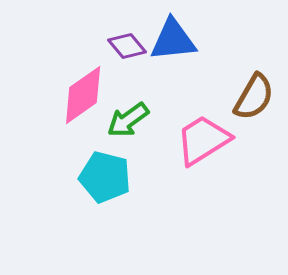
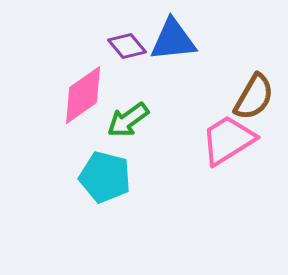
pink trapezoid: moved 25 px right
